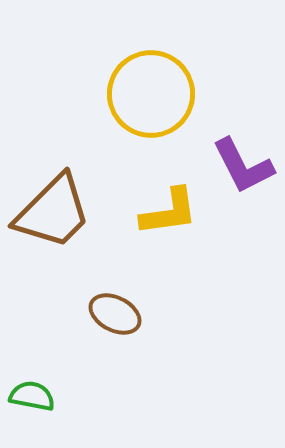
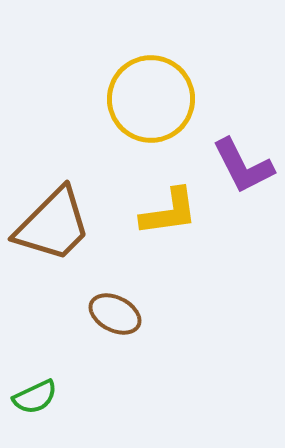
yellow circle: moved 5 px down
brown trapezoid: moved 13 px down
green semicircle: moved 3 px right, 1 px down; rotated 144 degrees clockwise
